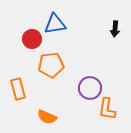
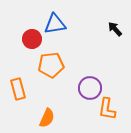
black arrow: rotated 133 degrees clockwise
orange semicircle: moved 1 px down; rotated 90 degrees counterclockwise
